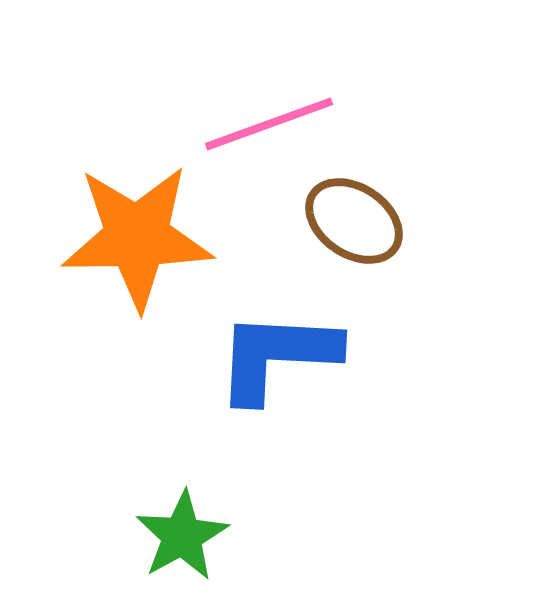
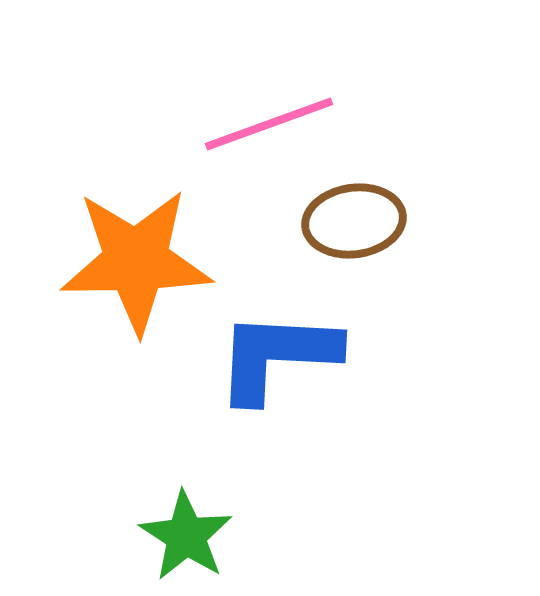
brown ellipse: rotated 42 degrees counterclockwise
orange star: moved 1 px left, 24 px down
green star: moved 4 px right; rotated 10 degrees counterclockwise
